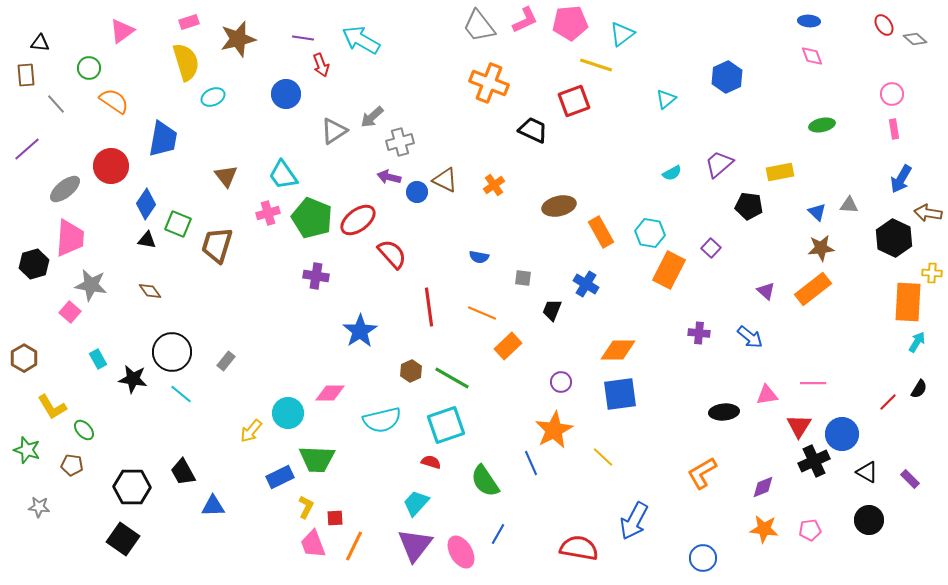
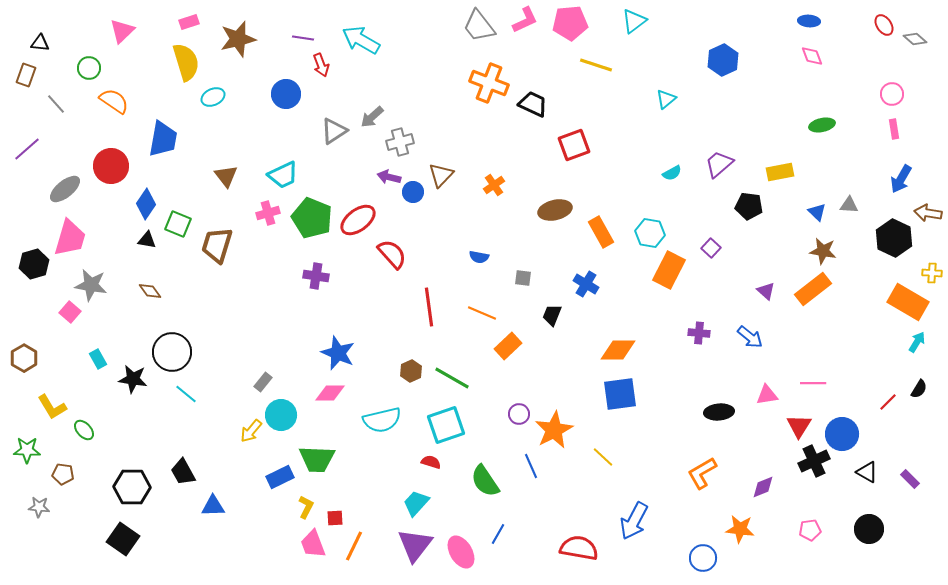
pink triangle at (122, 31): rotated 8 degrees counterclockwise
cyan triangle at (622, 34): moved 12 px right, 13 px up
brown rectangle at (26, 75): rotated 25 degrees clockwise
blue hexagon at (727, 77): moved 4 px left, 17 px up
red square at (574, 101): moved 44 px down
black trapezoid at (533, 130): moved 26 px up
cyan trapezoid at (283, 175): rotated 80 degrees counterclockwise
brown triangle at (445, 180): moved 4 px left, 5 px up; rotated 48 degrees clockwise
blue circle at (417, 192): moved 4 px left
brown ellipse at (559, 206): moved 4 px left, 4 px down
pink trapezoid at (70, 238): rotated 12 degrees clockwise
brown star at (821, 248): moved 2 px right, 3 px down; rotated 16 degrees clockwise
orange rectangle at (908, 302): rotated 63 degrees counterclockwise
black trapezoid at (552, 310): moved 5 px down
blue star at (360, 331): moved 22 px left, 22 px down; rotated 16 degrees counterclockwise
gray rectangle at (226, 361): moved 37 px right, 21 px down
purple circle at (561, 382): moved 42 px left, 32 px down
cyan line at (181, 394): moved 5 px right
black ellipse at (724, 412): moved 5 px left
cyan circle at (288, 413): moved 7 px left, 2 px down
green star at (27, 450): rotated 16 degrees counterclockwise
blue line at (531, 463): moved 3 px down
brown pentagon at (72, 465): moved 9 px left, 9 px down
black circle at (869, 520): moved 9 px down
orange star at (764, 529): moved 24 px left
